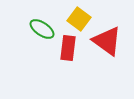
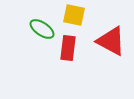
yellow square: moved 5 px left, 4 px up; rotated 25 degrees counterclockwise
red triangle: moved 4 px right; rotated 8 degrees counterclockwise
